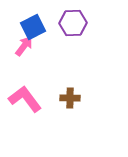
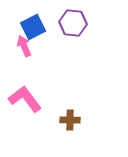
purple hexagon: rotated 8 degrees clockwise
pink arrow: rotated 60 degrees counterclockwise
brown cross: moved 22 px down
